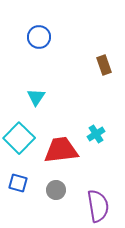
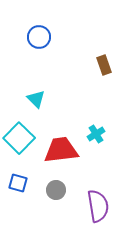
cyan triangle: moved 2 px down; rotated 18 degrees counterclockwise
